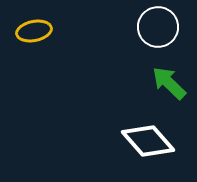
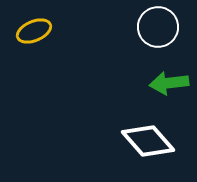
yellow ellipse: rotated 12 degrees counterclockwise
green arrow: rotated 51 degrees counterclockwise
